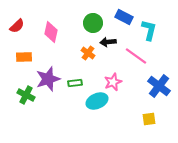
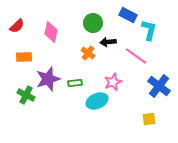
blue rectangle: moved 4 px right, 2 px up
